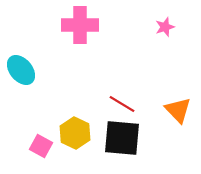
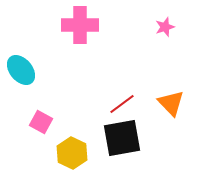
red line: rotated 68 degrees counterclockwise
orange triangle: moved 7 px left, 7 px up
yellow hexagon: moved 3 px left, 20 px down
black square: rotated 15 degrees counterclockwise
pink square: moved 24 px up
